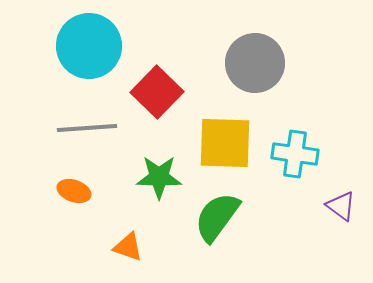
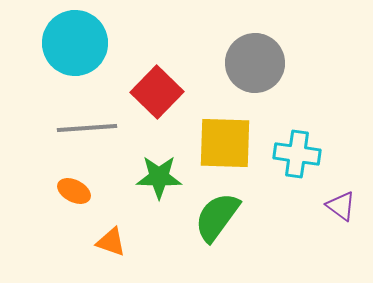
cyan circle: moved 14 px left, 3 px up
cyan cross: moved 2 px right
orange ellipse: rotated 8 degrees clockwise
orange triangle: moved 17 px left, 5 px up
